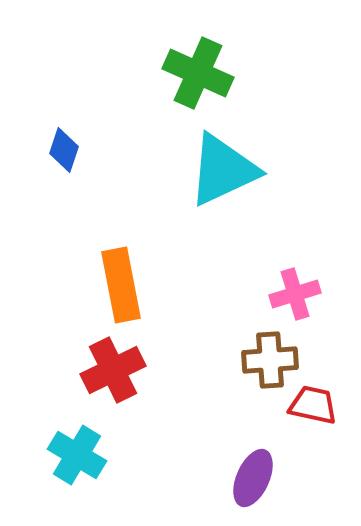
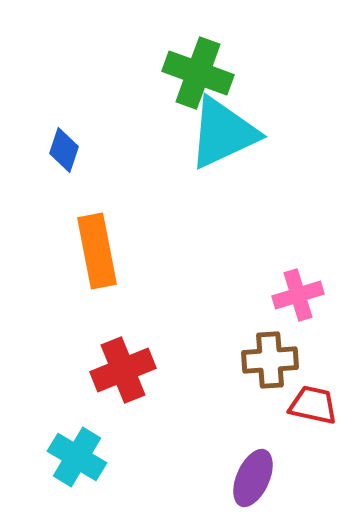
green cross: rotated 4 degrees counterclockwise
cyan triangle: moved 37 px up
orange rectangle: moved 24 px left, 34 px up
pink cross: moved 3 px right, 1 px down
red cross: moved 10 px right; rotated 4 degrees clockwise
cyan cross: moved 2 px down
